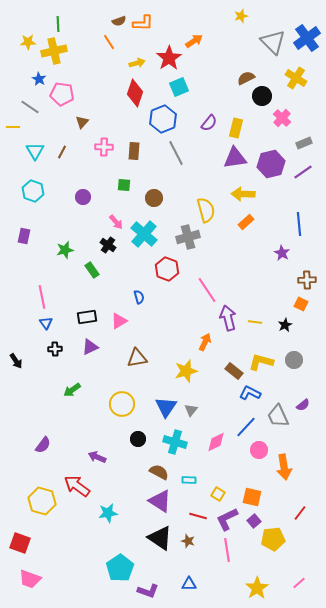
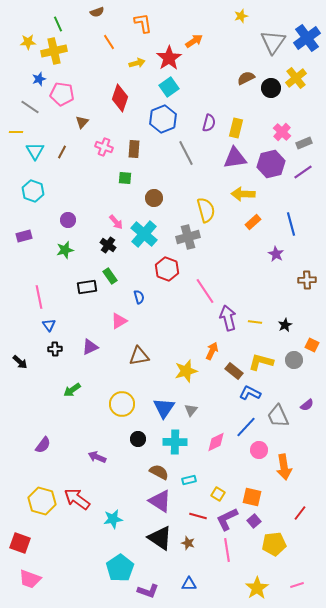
brown semicircle at (119, 21): moved 22 px left, 9 px up
orange L-shape at (143, 23): rotated 100 degrees counterclockwise
green line at (58, 24): rotated 21 degrees counterclockwise
gray triangle at (273, 42): rotated 20 degrees clockwise
yellow cross at (296, 78): rotated 20 degrees clockwise
blue star at (39, 79): rotated 24 degrees clockwise
cyan square at (179, 87): moved 10 px left; rotated 12 degrees counterclockwise
red diamond at (135, 93): moved 15 px left, 5 px down
black circle at (262, 96): moved 9 px right, 8 px up
pink cross at (282, 118): moved 14 px down
purple semicircle at (209, 123): rotated 24 degrees counterclockwise
yellow line at (13, 127): moved 3 px right, 5 px down
pink cross at (104, 147): rotated 18 degrees clockwise
brown rectangle at (134, 151): moved 2 px up
gray line at (176, 153): moved 10 px right
green square at (124, 185): moved 1 px right, 7 px up
purple circle at (83, 197): moved 15 px left, 23 px down
orange rectangle at (246, 222): moved 7 px right
blue line at (299, 224): moved 8 px left; rotated 10 degrees counterclockwise
purple rectangle at (24, 236): rotated 63 degrees clockwise
purple star at (282, 253): moved 6 px left, 1 px down
green rectangle at (92, 270): moved 18 px right, 6 px down
pink line at (207, 290): moved 2 px left, 1 px down
pink line at (42, 297): moved 3 px left
orange square at (301, 304): moved 11 px right, 41 px down
black rectangle at (87, 317): moved 30 px up
blue triangle at (46, 323): moved 3 px right, 2 px down
orange arrow at (205, 342): moved 7 px right, 9 px down
brown triangle at (137, 358): moved 2 px right, 2 px up
black arrow at (16, 361): moved 4 px right, 1 px down; rotated 14 degrees counterclockwise
purple semicircle at (303, 405): moved 4 px right
blue triangle at (166, 407): moved 2 px left, 1 px down
cyan cross at (175, 442): rotated 15 degrees counterclockwise
cyan rectangle at (189, 480): rotated 16 degrees counterclockwise
red arrow at (77, 486): moved 13 px down
cyan star at (108, 513): moved 5 px right, 6 px down
yellow pentagon at (273, 539): moved 1 px right, 5 px down
brown star at (188, 541): moved 2 px down
pink line at (299, 583): moved 2 px left, 2 px down; rotated 24 degrees clockwise
